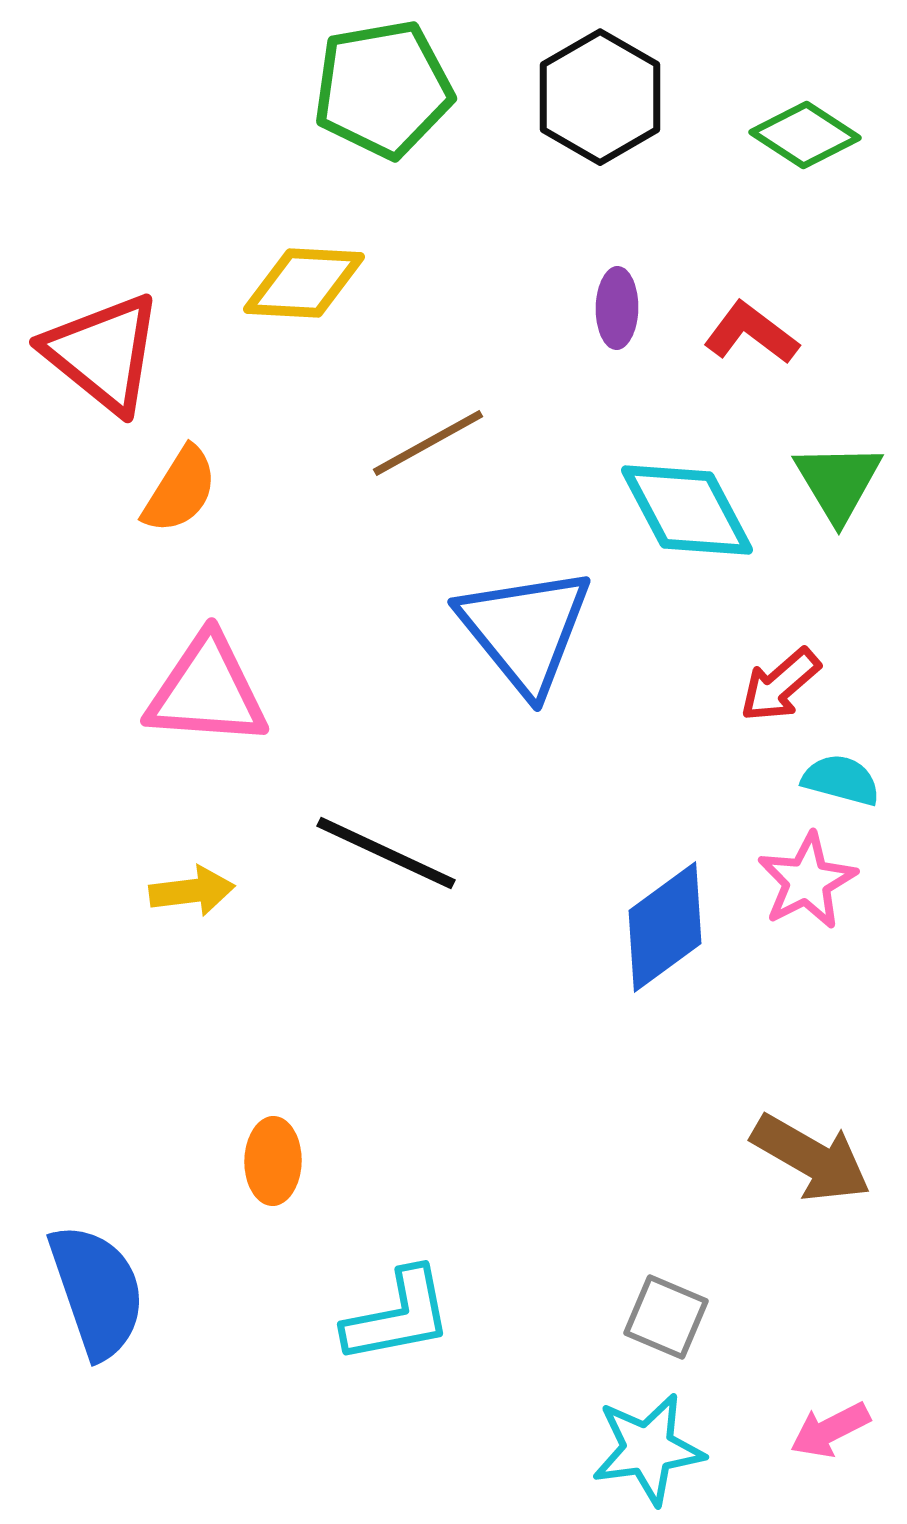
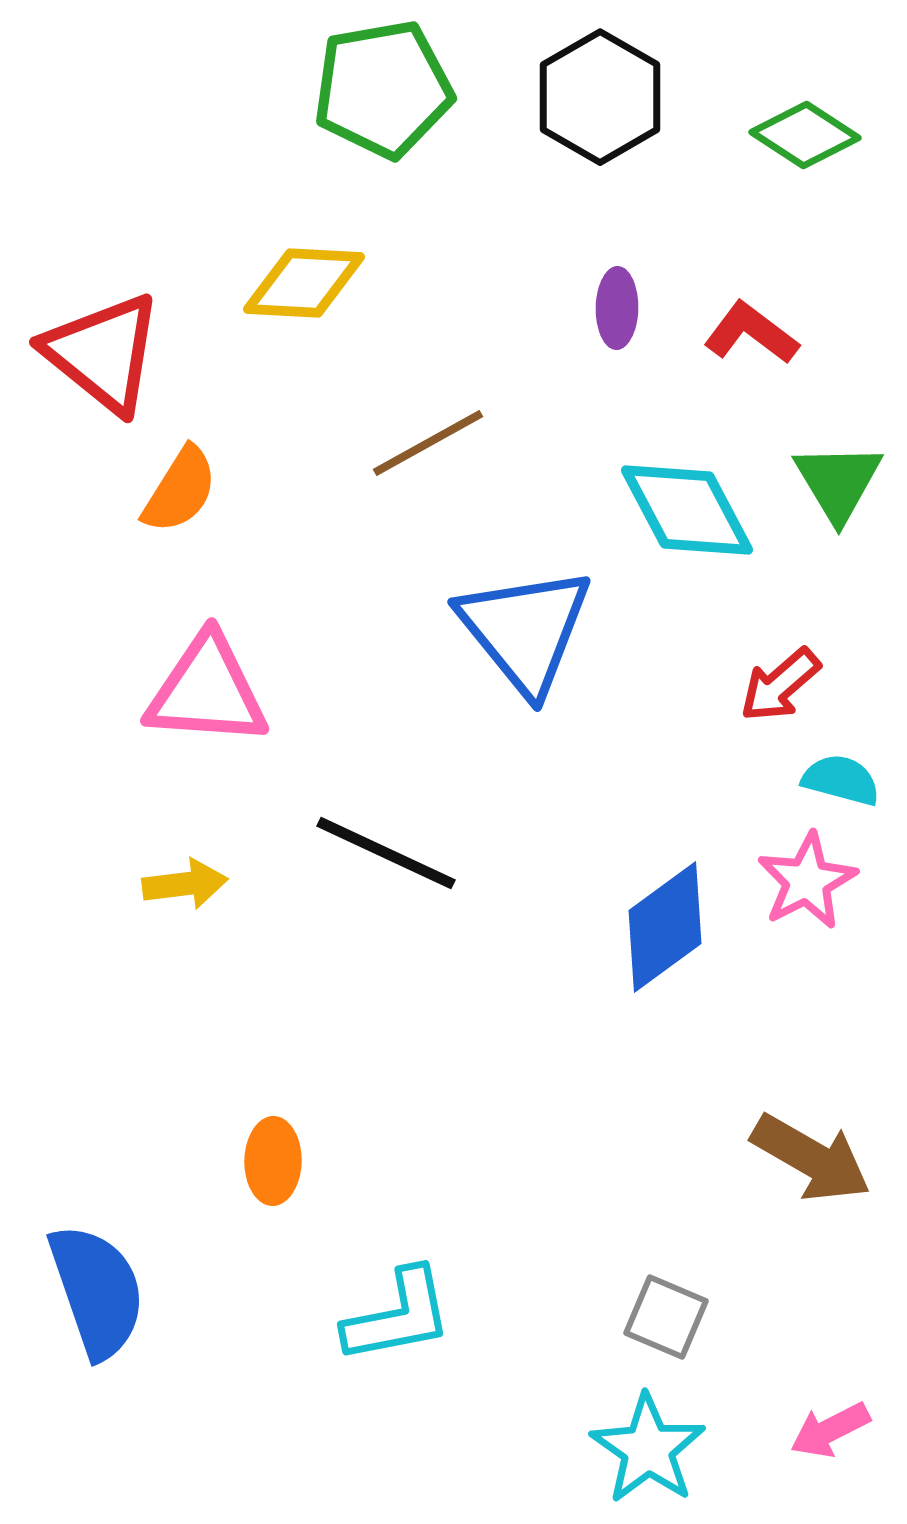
yellow arrow: moved 7 px left, 7 px up
cyan star: rotated 29 degrees counterclockwise
